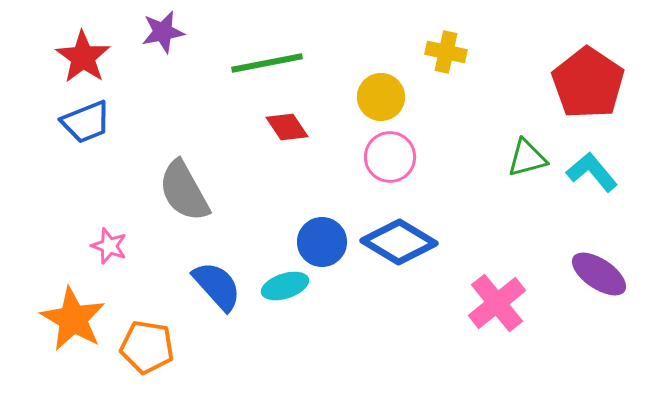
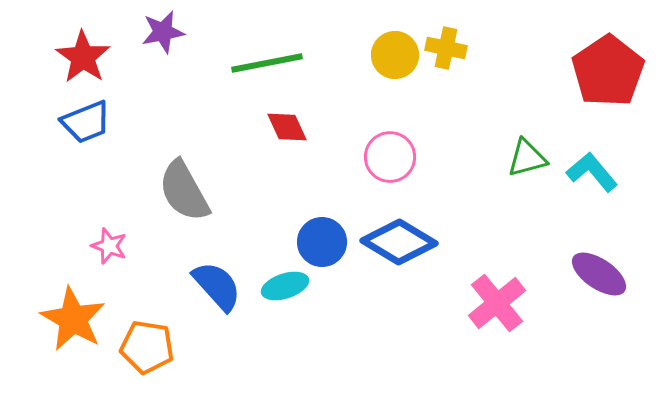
yellow cross: moved 4 px up
red pentagon: moved 20 px right, 12 px up; rotated 4 degrees clockwise
yellow circle: moved 14 px right, 42 px up
red diamond: rotated 9 degrees clockwise
